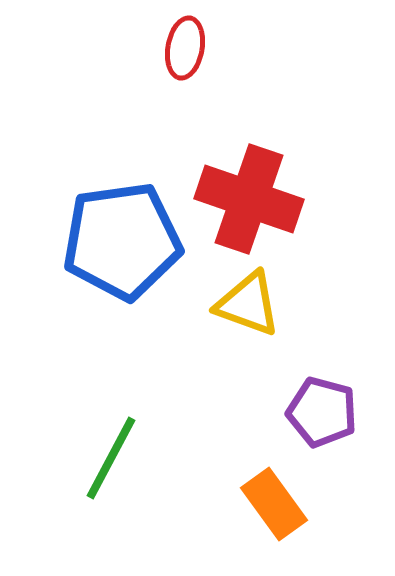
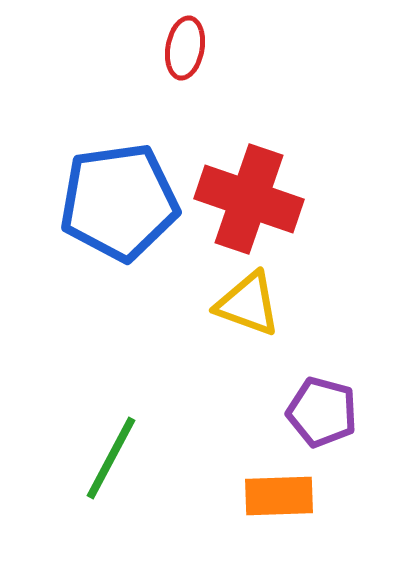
blue pentagon: moved 3 px left, 39 px up
orange rectangle: moved 5 px right, 8 px up; rotated 56 degrees counterclockwise
